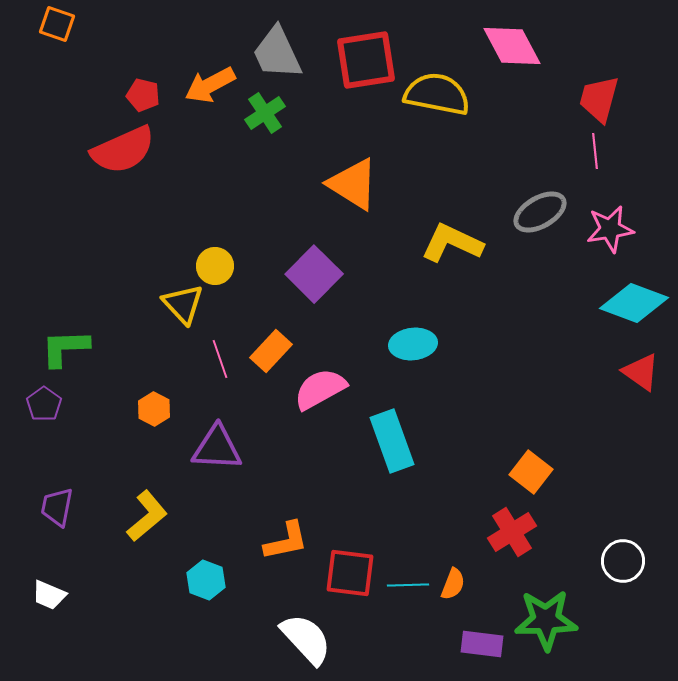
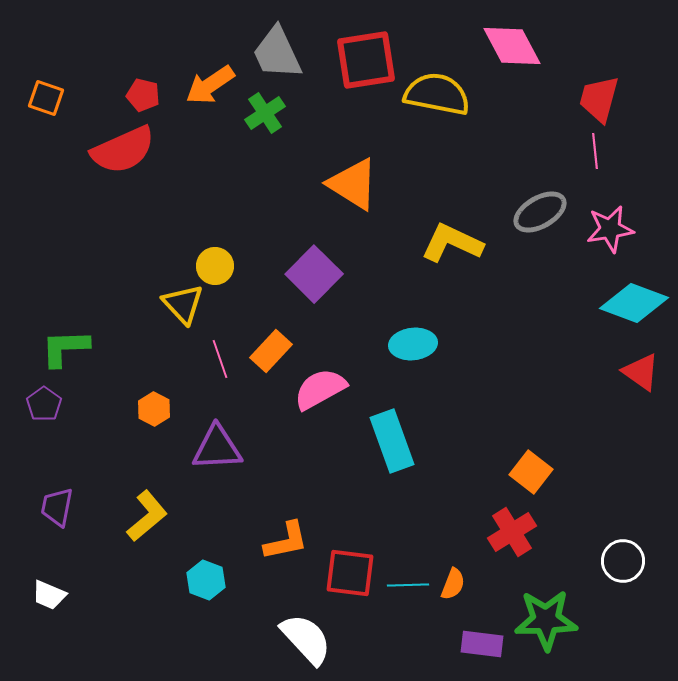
orange square at (57, 24): moved 11 px left, 74 px down
orange arrow at (210, 85): rotated 6 degrees counterclockwise
purple triangle at (217, 448): rotated 6 degrees counterclockwise
